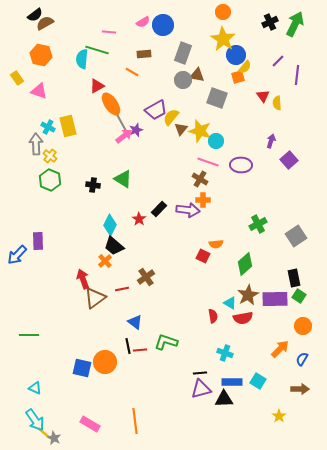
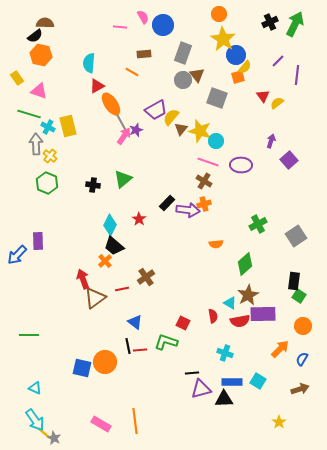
orange circle at (223, 12): moved 4 px left, 2 px down
black semicircle at (35, 15): moved 21 px down
pink semicircle at (143, 22): moved 5 px up; rotated 88 degrees counterclockwise
brown semicircle at (45, 23): rotated 30 degrees clockwise
pink line at (109, 32): moved 11 px right, 5 px up
green line at (97, 50): moved 68 px left, 64 px down
cyan semicircle at (82, 59): moved 7 px right, 4 px down
brown triangle at (197, 75): rotated 42 degrees clockwise
yellow semicircle at (277, 103): rotated 56 degrees clockwise
pink arrow at (124, 136): rotated 18 degrees counterclockwise
green triangle at (123, 179): rotated 48 degrees clockwise
brown cross at (200, 179): moved 4 px right, 2 px down
green hexagon at (50, 180): moved 3 px left, 3 px down
orange cross at (203, 200): moved 1 px right, 4 px down; rotated 16 degrees counterclockwise
black rectangle at (159, 209): moved 8 px right, 6 px up
red square at (203, 256): moved 20 px left, 67 px down
black rectangle at (294, 278): moved 3 px down; rotated 18 degrees clockwise
purple rectangle at (275, 299): moved 12 px left, 15 px down
red semicircle at (243, 318): moved 3 px left, 3 px down
black line at (200, 373): moved 8 px left
brown arrow at (300, 389): rotated 18 degrees counterclockwise
yellow star at (279, 416): moved 6 px down
pink rectangle at (90, 424): moved 11 px right
